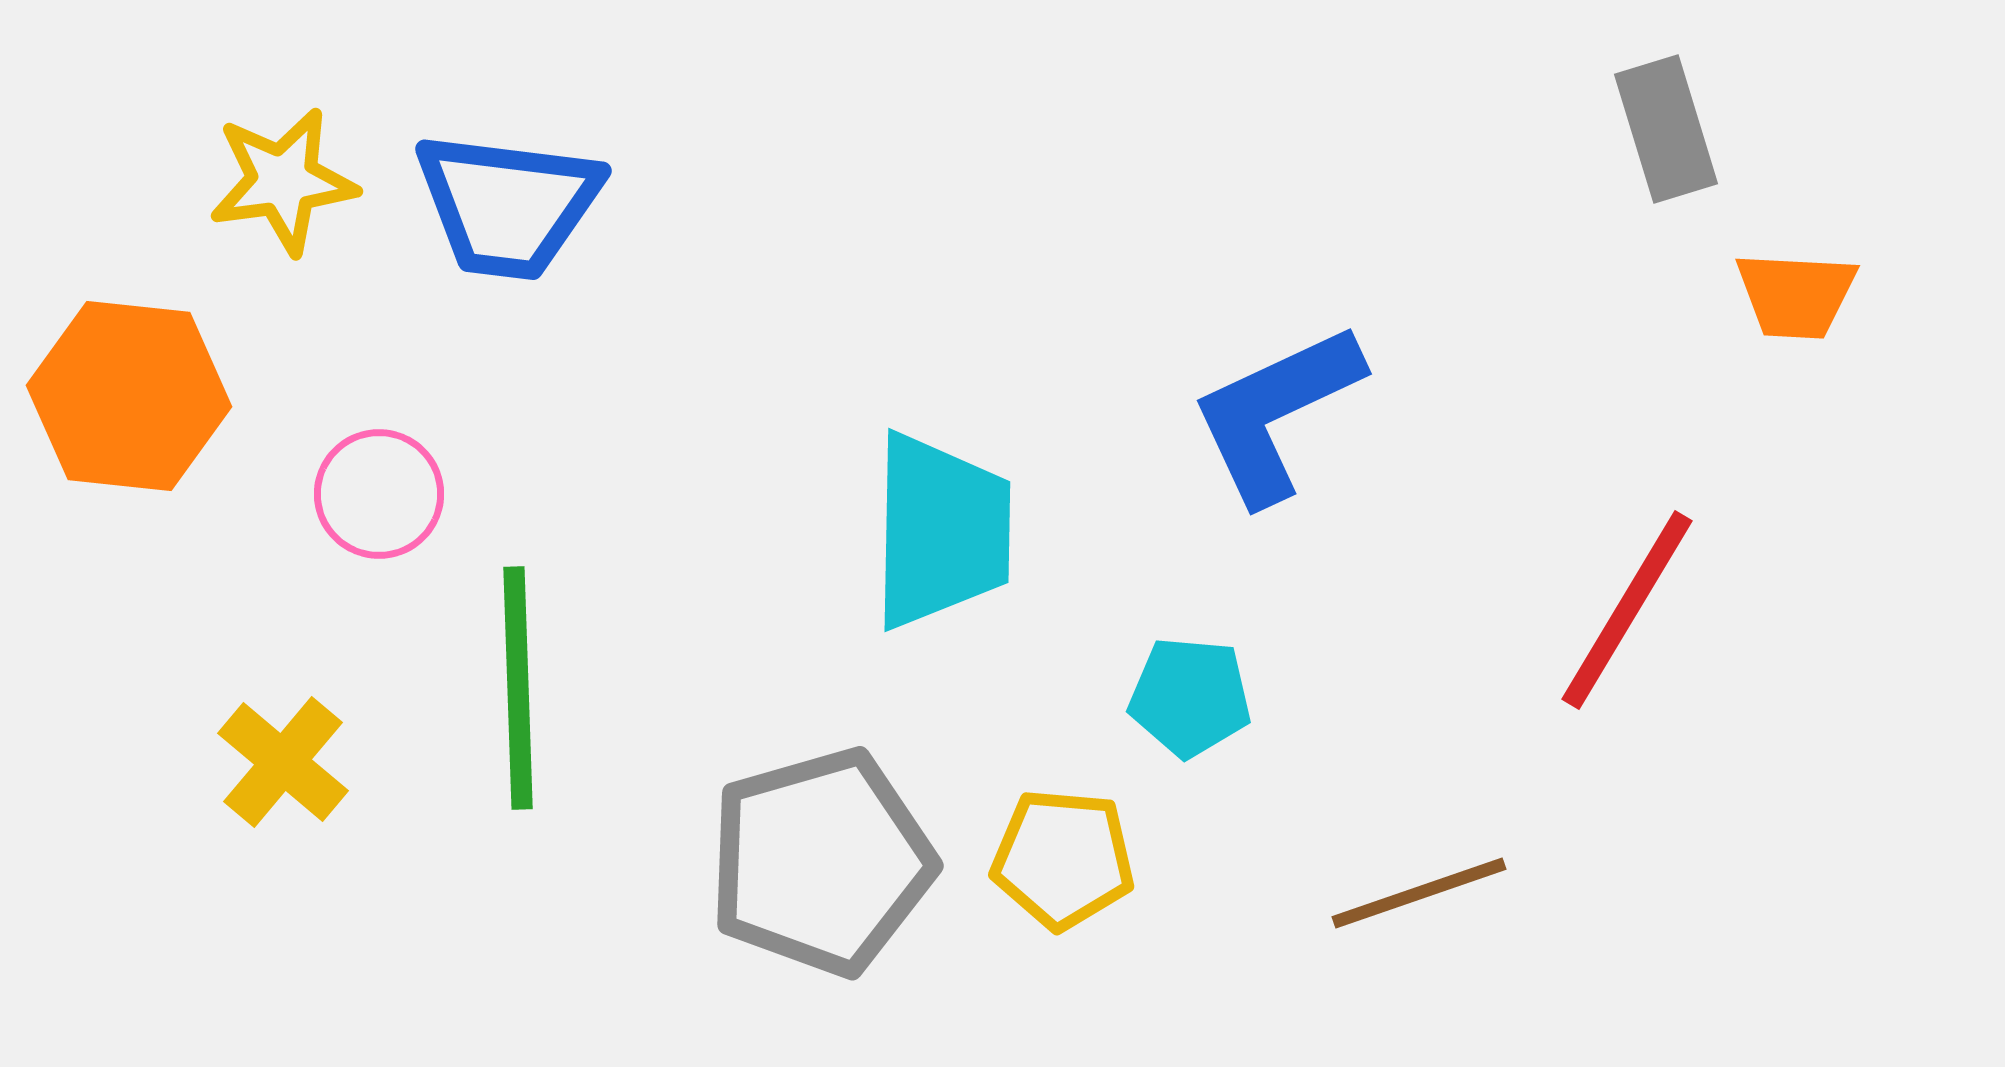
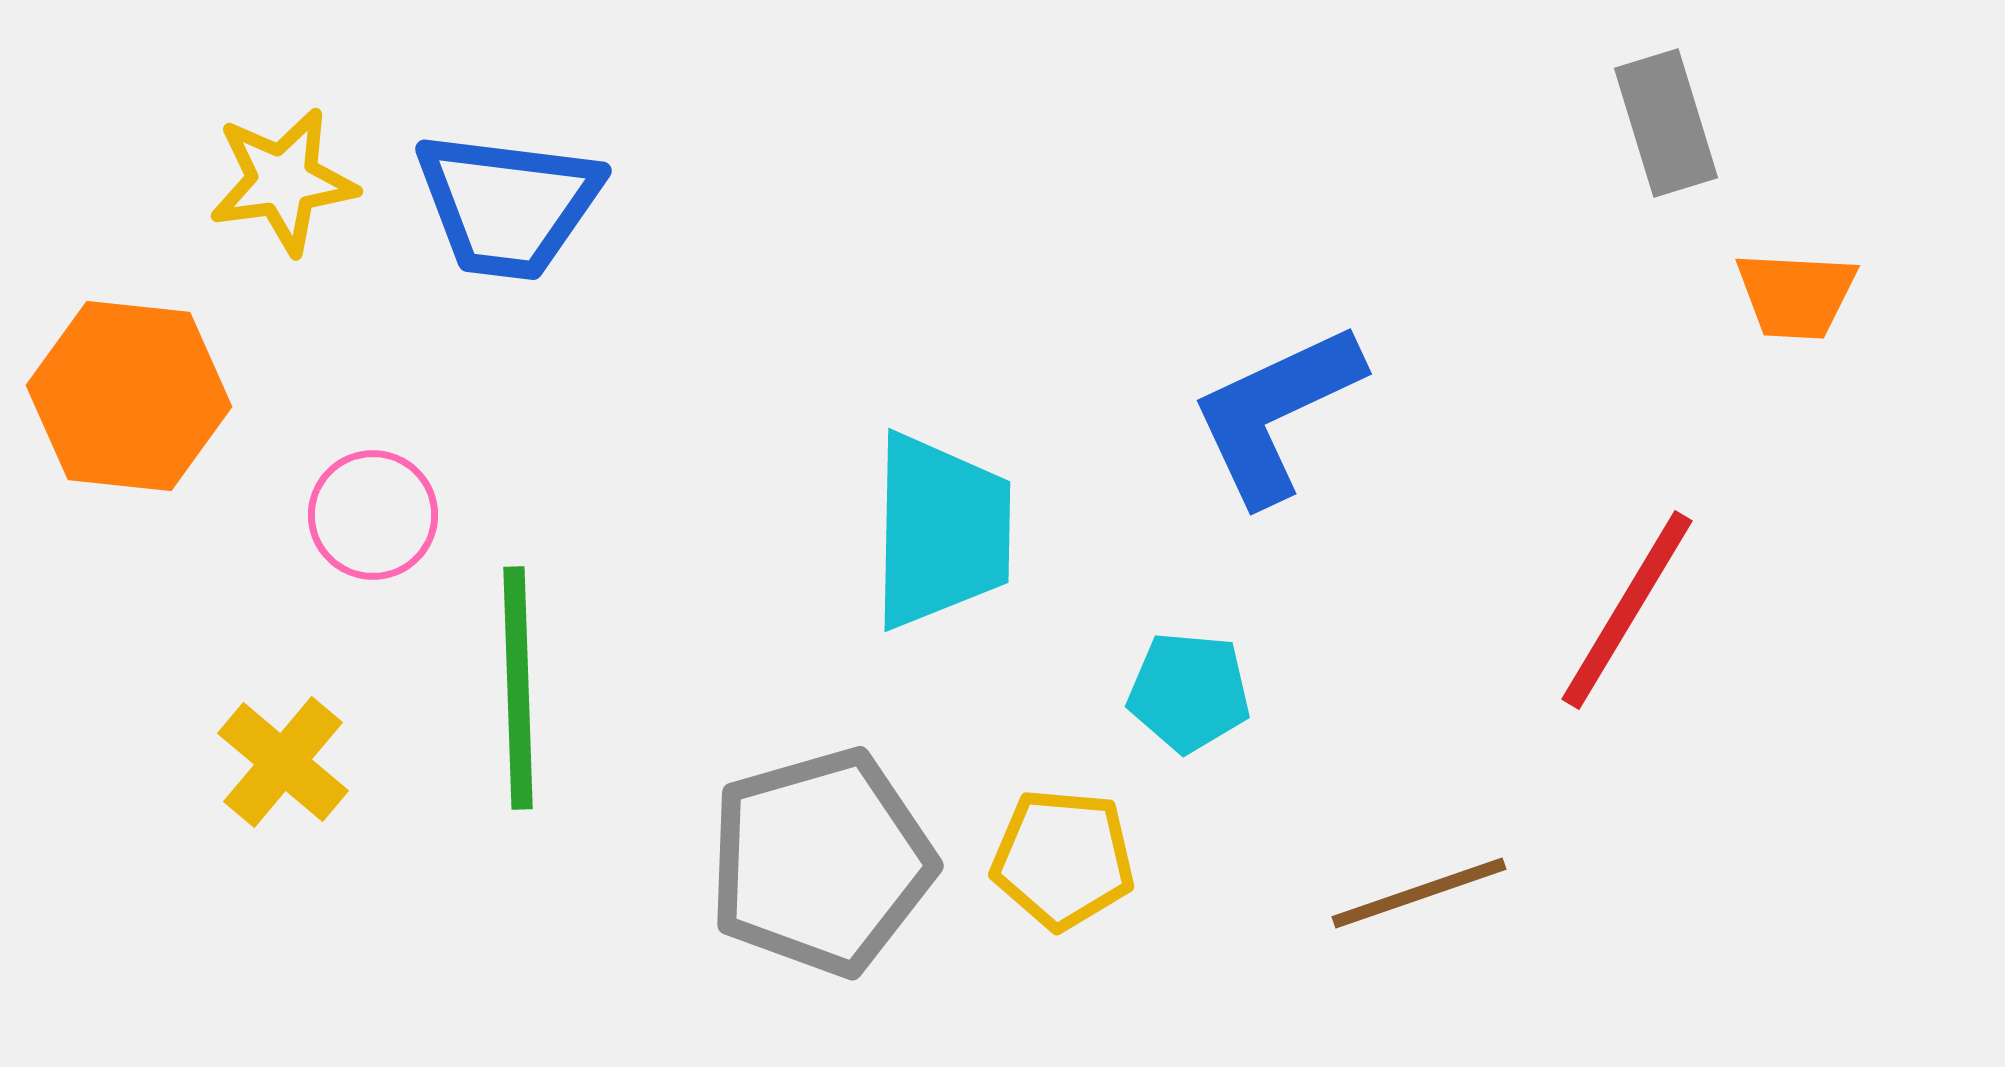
gray rectangle: moved 6 px up
pink circle: moved 6 px left, 21 px down
cyan pentagon: moved 1 px left, 5 px up
